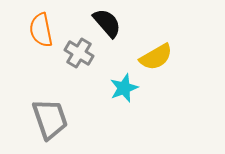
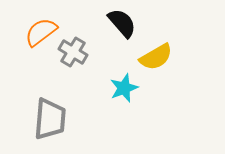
black semicircle: moved 15 px right
orange semicircle: moved 2 px down; rotated 64 degrees clockwise
gray cross: moved 6 px left, 1 px up
gray trapezoid: rotated 24 degrees clockwise
